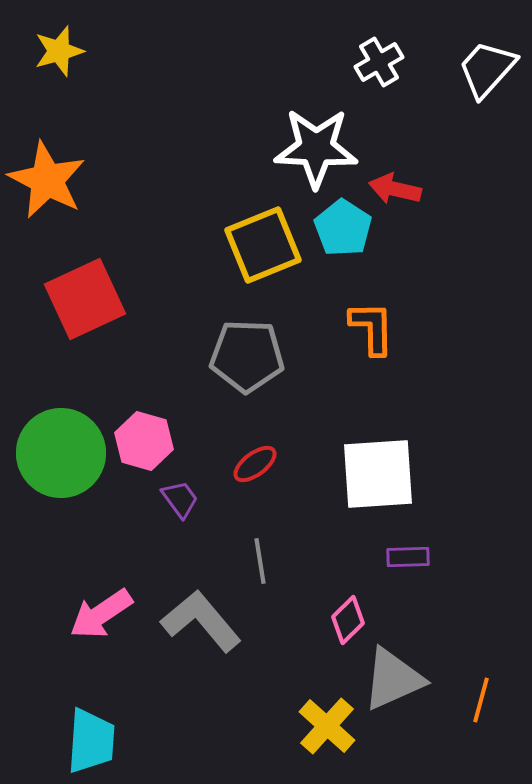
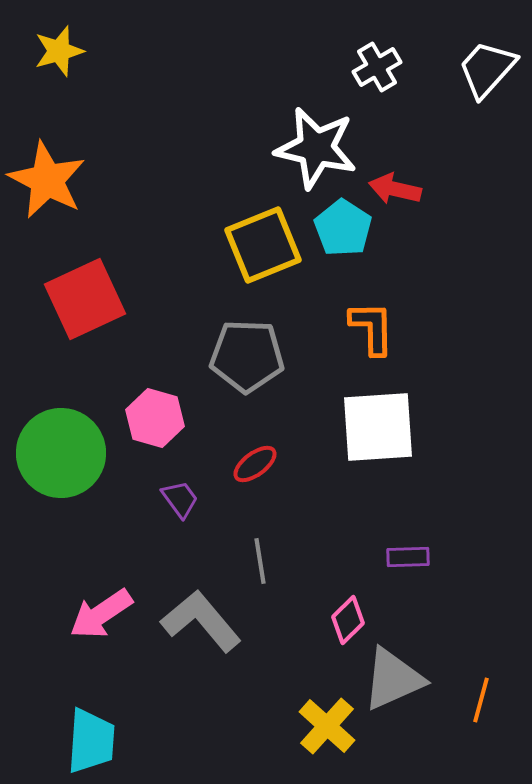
white cross: moved 2 px left, 5 px down
white star: rotated 10 degrees clockwise
pink hexagon: moved 11 px right, 23 px up
white square: moved 47 px up
